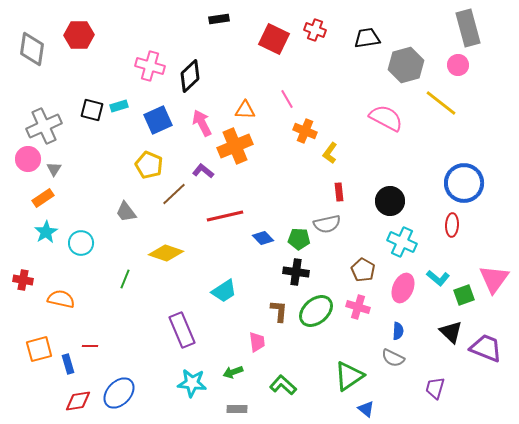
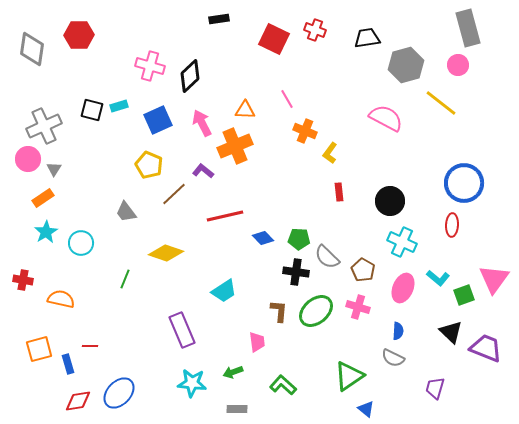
gray semicircle at (327, 224): moved 33 px down; rotated 56 degrees clockwise
